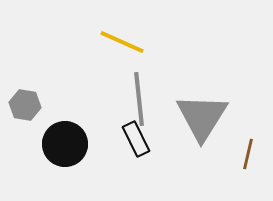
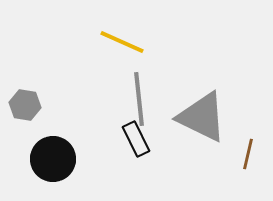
gray triangle: rotated 36 degrees counterclockwise
black circle: moved 12 px left, 15 px down
